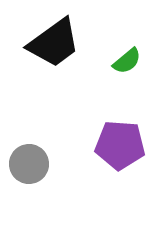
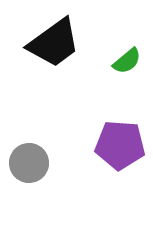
gray circle: moved 1 px up
